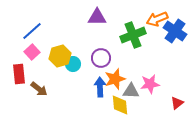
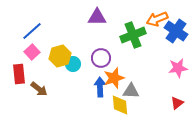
blue cross: moved 1 px right
orange star: moved 1 px left, 1 px up
pink star: moved 28 px right, 16 px up
